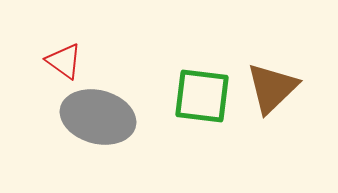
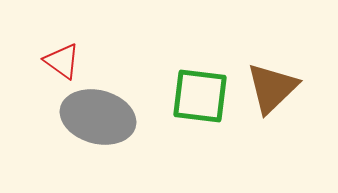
red triangle: moved 2 px left
green square: moved 2 px left
